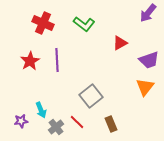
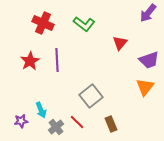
red triangle: rotated 21 degrees counterclockwise
